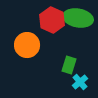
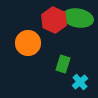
red hexagon: moved 2 px right
orange circle: moved 1 px right, 2 px up
green rectangle: moved 6 px left, 1 px up
